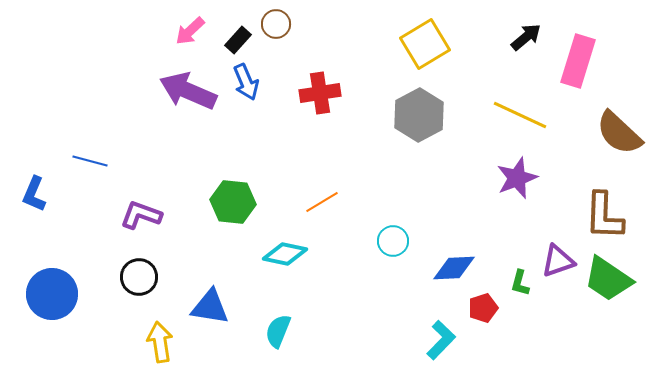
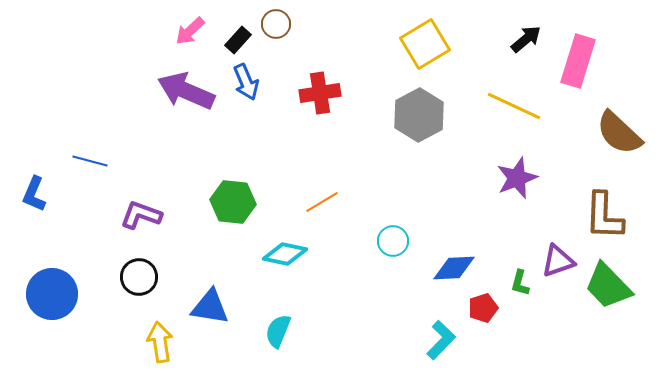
black arrow: moved 2 px down
purple arrow: moved 2 px left
yellow line: moved 6 px left, 9 px up
green trapezoid: moved 7 px down; rotated 12 degrees clockwise
